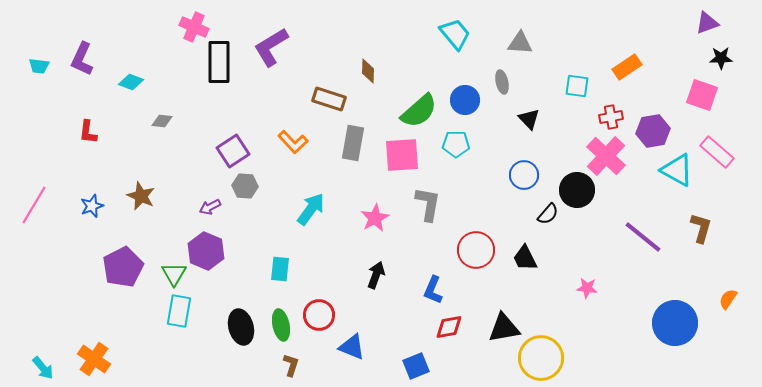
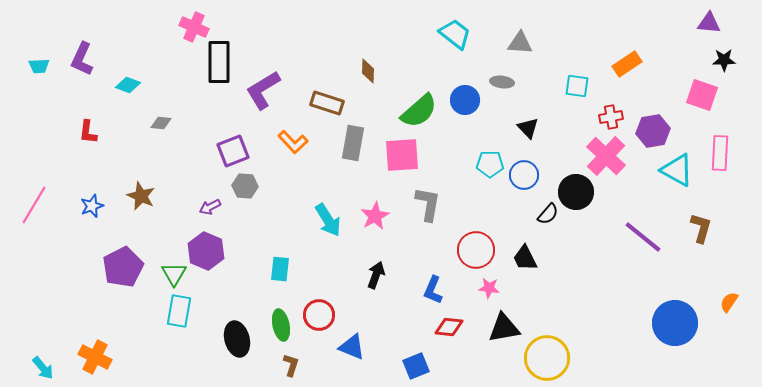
purple triangle at (707, 23): moved 2 px right; rotated 25 degrees clockwise
cyan trapezoid at (455, 34): rotated 12 degrees counterclockwise
purple L-shape at (271, 47): moved 8 px left, 43 px down
black star at (721, 58): moved 3 px right, 2 px down
cyan trapezoid at (39, 66): rotated 10 degrees counterclockwise
orange rectangle at (627, 67): moved 3 px up
cyan diamond at (131, 82): moved 3 px left, 3 px down
gray ellipse at (502, 82): rotated 70 degrees counterclockwise
brown rectangle at (329, 99): moved 2 px left, 4 px down
black triangle at (529, 119): moved 1 px left, 9 px down
gray diamond at (162, 121): moved 1 px left, 2 px down
cyan pentagon at (456, 144): moved 34 px right, 20 px down
purple square at (233, 151): rotated 12 degrees clockwise
pink rectangle at (717, 152): moved 3 px right, 1 px down; rotated 52 degrees clockwise
black circle at (577, 190): moved 1 px left, 2 px down
cyan arrow at (311, 209): moved 17 px right, 11 px down; rotated 112 degrees clockwise
pink star at (375, 218): moved 2 px up
pink star at (587, 288): moved 98 px left
orange semicircle at (728, 299): moved 1 px right, 3 px down
black ellipse at (241, 327): moved 4 px left, 12 px down
red diamond at (449, 327): rotated 16 degrees clockwise
yellow circle at (541, 358): moved 6 px right
orange cross at (94, 359): moved 1 px right, 2 px up; rotated 8 degrees counterclockwise
